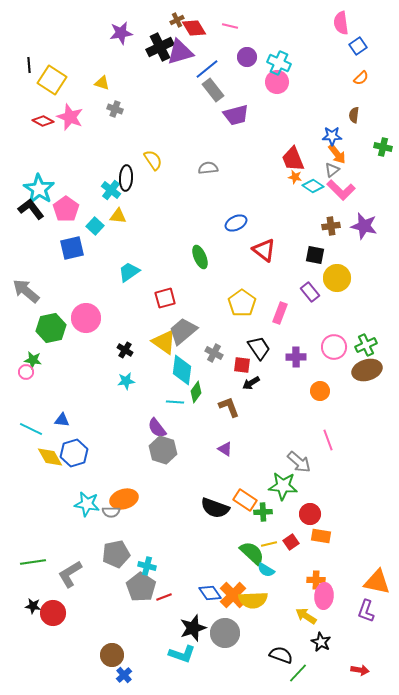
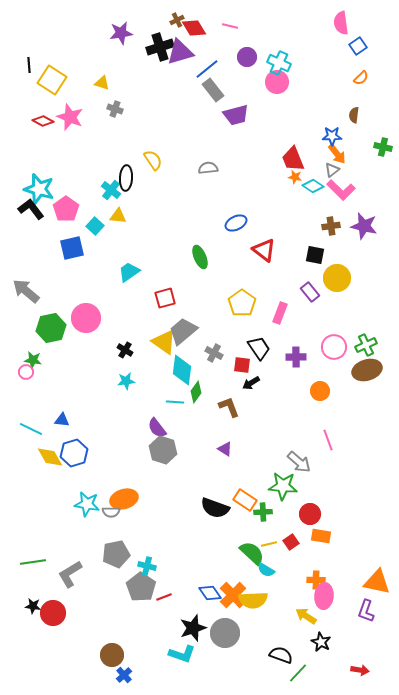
black cross at (160, 47): rotated 8 degrees clockwise
cyan star at (39, 189): rotated 16 degrees counterclockwise
